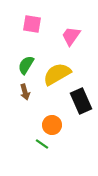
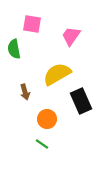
green semicircle: moved 12 px left, 16 px up; rotated 42 degrees counterclockwise
orange circle: moved 5 px left, 6 px up
